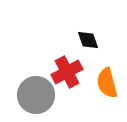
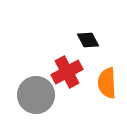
black diamond: rotated 10 degrees counterclockwise
orange semicircle: rotated 12 degrees clockwise
